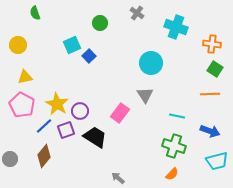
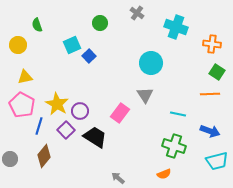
green semicircle: moved 2 px right, 12 px down
green square: moved 2 px right, 3 px down
cyan line: moved 1 px right, 2 px up
blue line: moved 5 px left; rotated 30 degrees counterclockwise
purple square: rotated 24 degrees counterclockwise
orange semicircle: moved 8 px left; rotated 24 degrees clockwise
